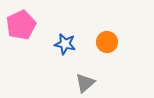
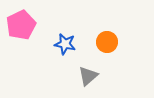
gray triangle: moved 3 px right, 7 px up
